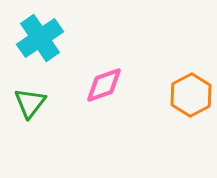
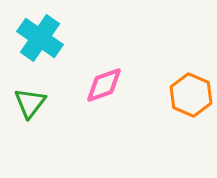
cyan cross: rotated 21 degrees counterclockwise
orange hexagon: rotated 9 degrees counterclockwise
